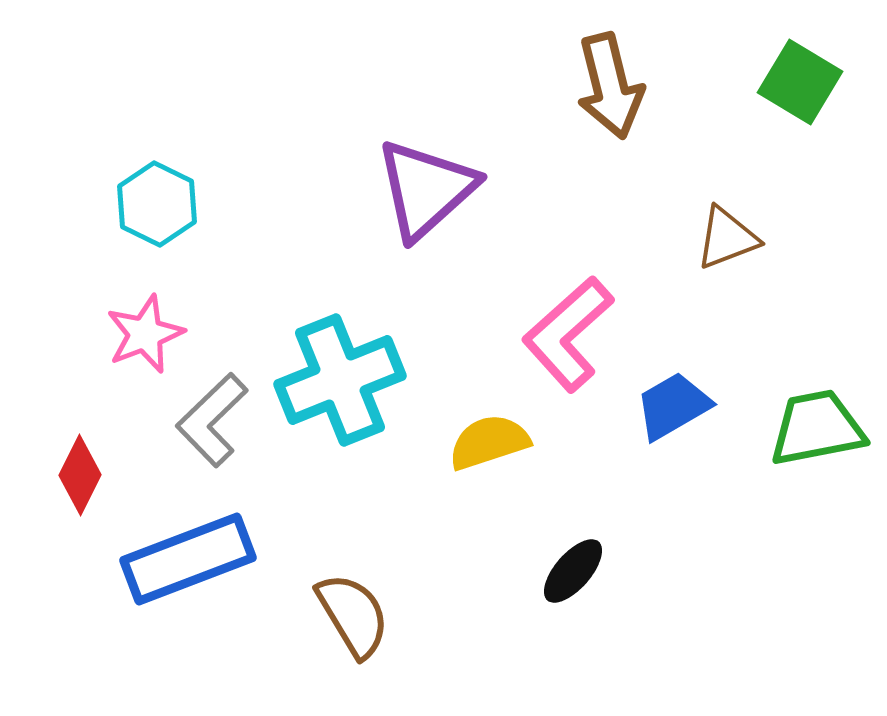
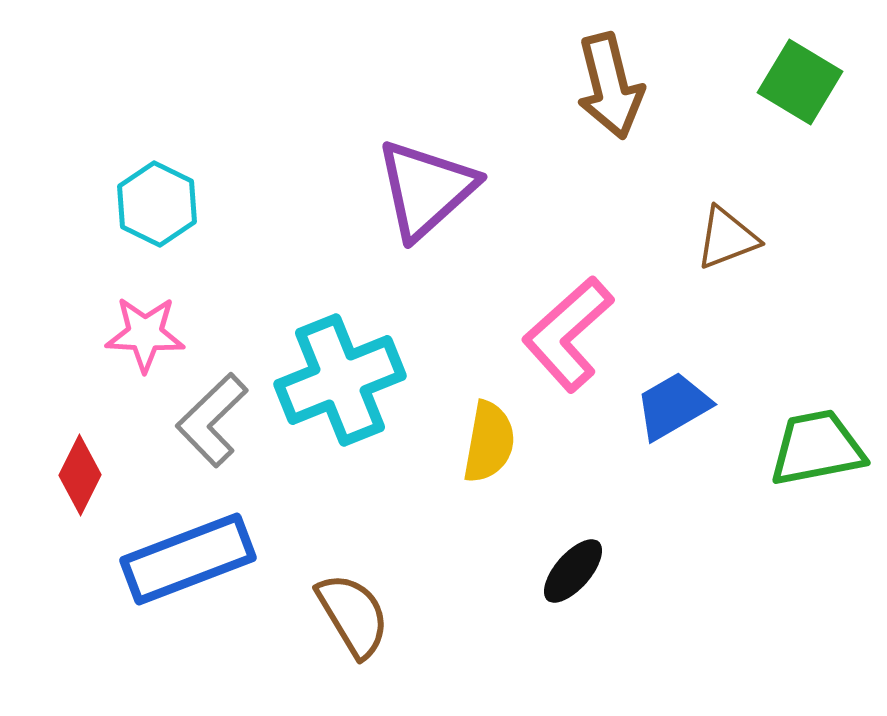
pink star: rotated 24 degrees clockwise
green trapezoid: moved 20 px down
yellow semicircle: rotated 118 degrees clockwise
